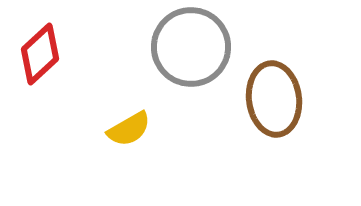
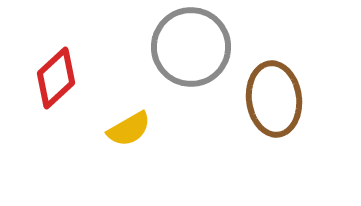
red diamond: moved 16 px right, 24 px down
